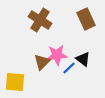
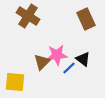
brown cross: moved 12 px left, 4 px up
